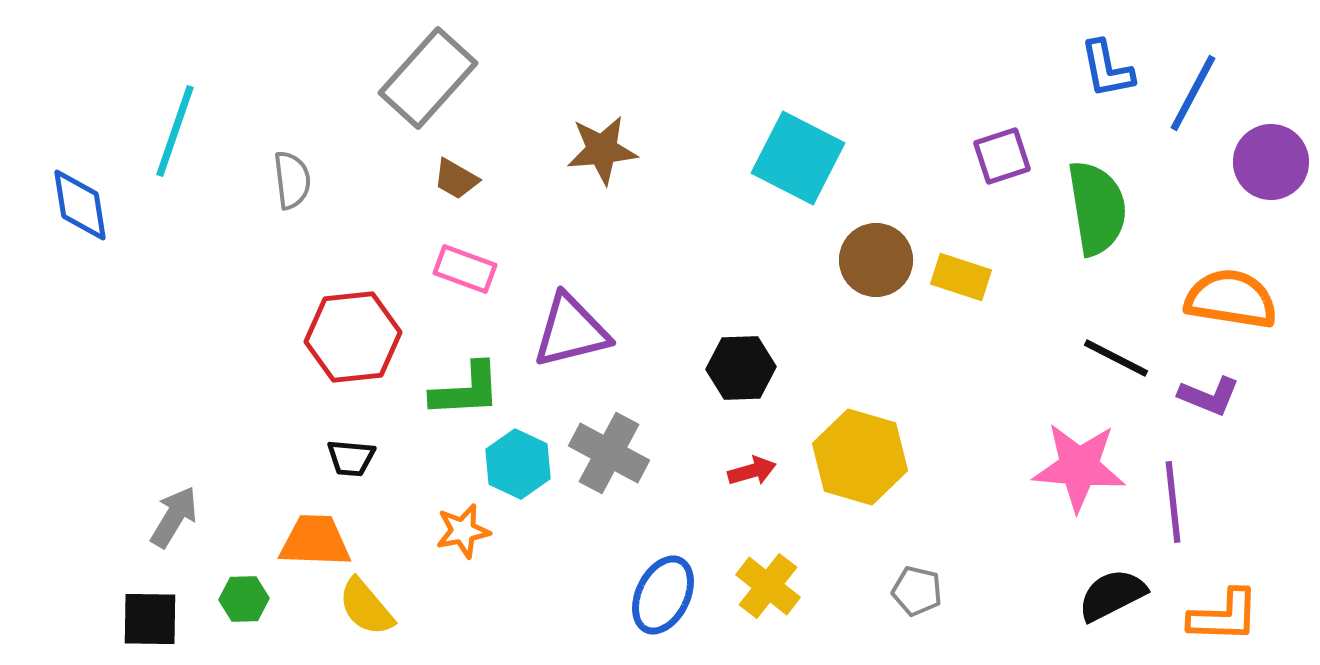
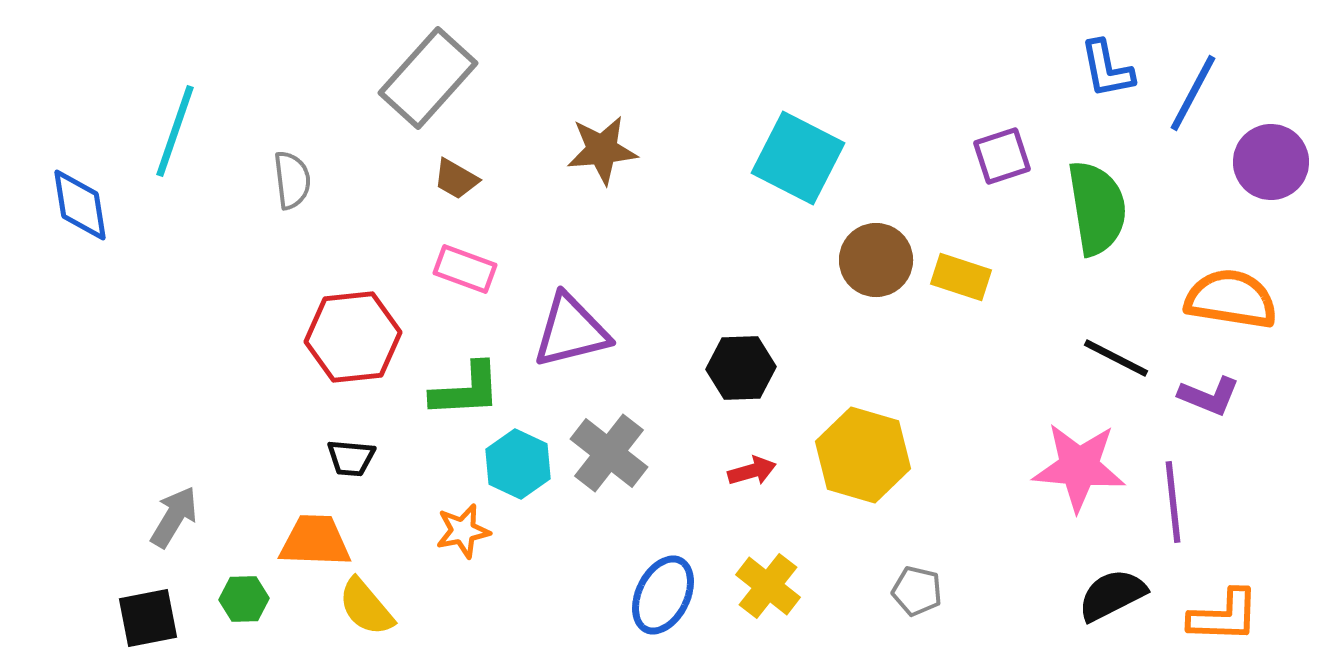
gray cross: rotated 10 degrees clockwise
yellow hexagon: moved 3 px right, 2 px up
black square: moved 2 px left, 1 px up; rotated 12 degrees counterclockwise
